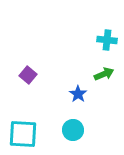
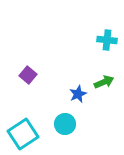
green arrow: moved 8 px down
blue star: rotated 12 degrees clockwise
cyan circle: moved 8 px left, 6 px up
cyan square: rotated 36 degrees counterclockwise
